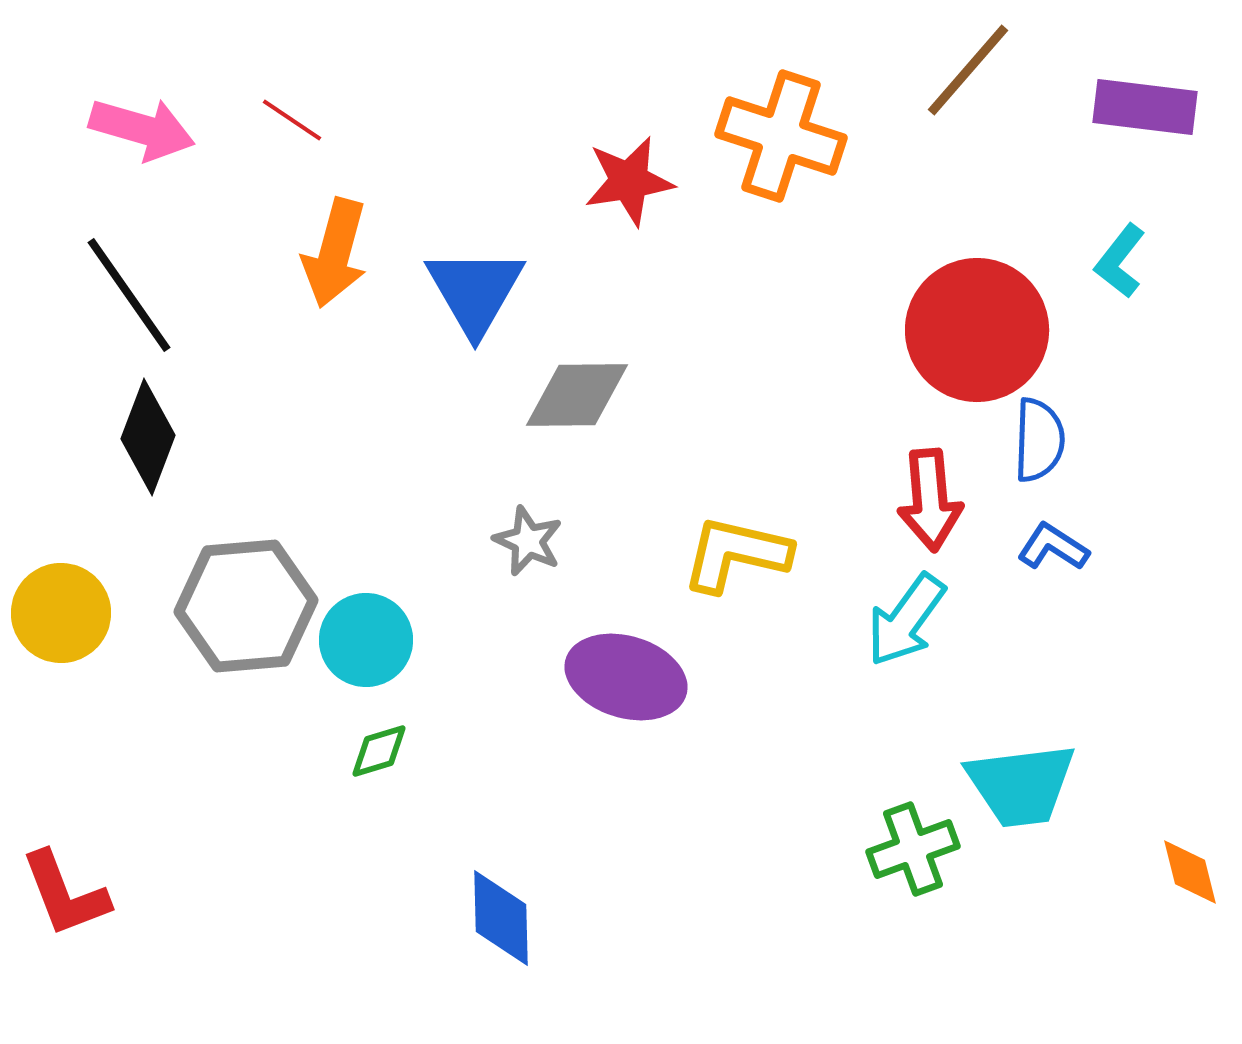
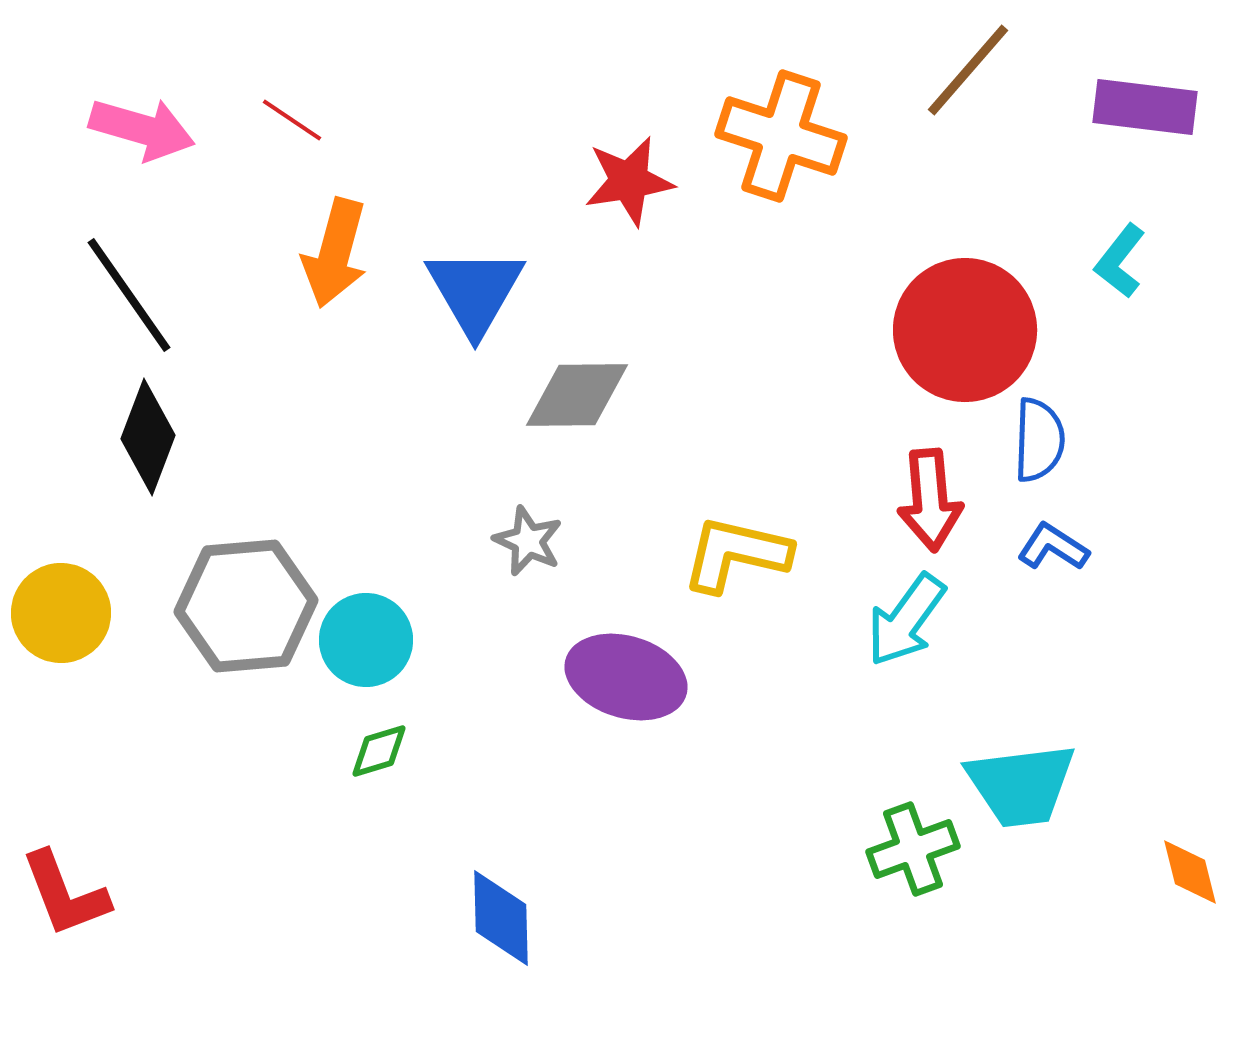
red circle: moved 12 px left
